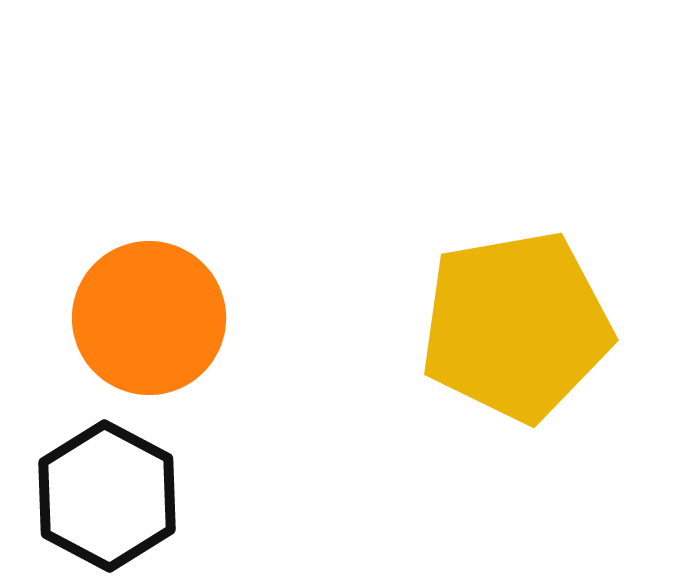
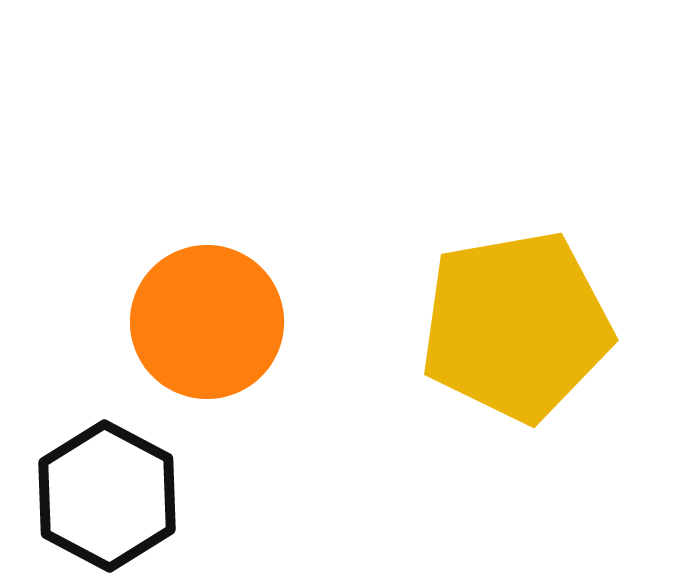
orange circle: moved 58 px right, 4 px down
